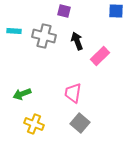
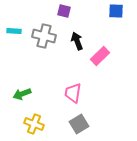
gray square: moved 1 px left, 1 px down; rotated 18 degrees clockwise
